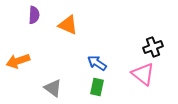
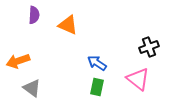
black cross: moved 4 px left
pink triangle: moved 5 px left, 5 px down
gray triangle: moved 21 px left
